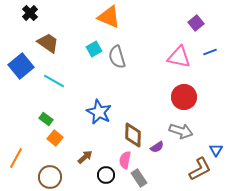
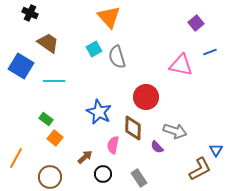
black cross: rotated 21 degrees counterclockwise
orange triangle: rotated 25 degrees clockwise
pink triangle: moved 2 px right, 8 px down
blue square: rotated 20 degrees counterclockwise
cyan line: rotated 30 degrees counterclockwise
red circle: moved 38 px left
gray arrow: moved 6 px left
brown diamond: moved 7 px up
purple semicircle: rotated 80 degrees clockwise
pink semicircle: moved 12 px left, 15 px up
black circle: moved 3 px left, 1 px up
